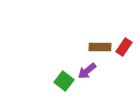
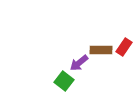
brown rectangle: moved 1 px right, 3 px down
purple arrow: moved 8 px left, 8 px up
